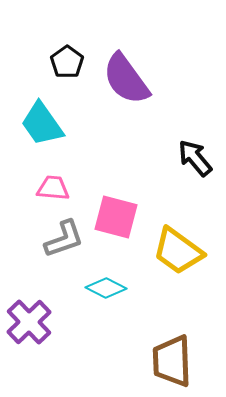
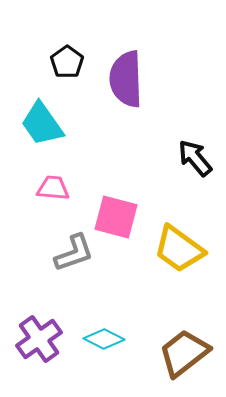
purple semicircle: rotated 34 degrees clockwise
gray L-shape: moved 10 px right, 14 px down
yellow trapezoid: moved 1 px right, 2 px up
cyan diamond: moved 2 px left, 51 px down
purple cross: moved 10 px right, 17 px down; rotated 9 degrees clockwise
brown trapezoid: moved 12 px right, 8 px up; rotated 54 degrees clockwise
